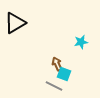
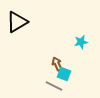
black triangle: moved 2 px right, 1 px up
